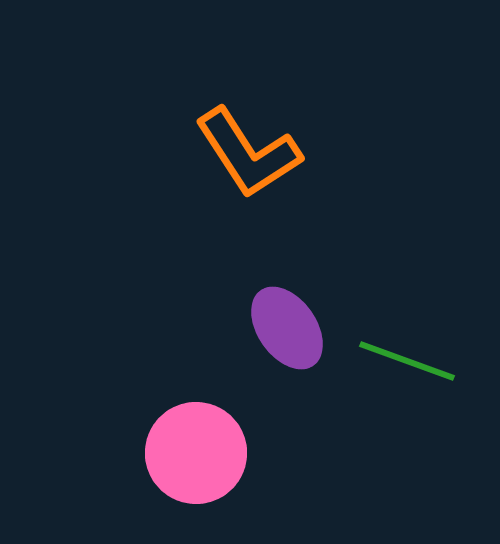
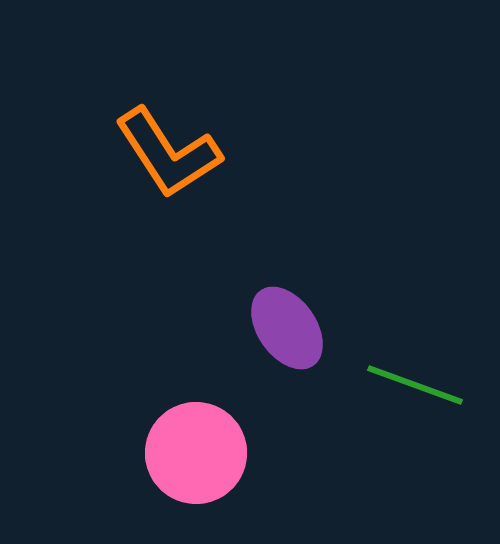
orange L-shape: moved 80 px left
green line: moved 8 px right, 24 px down
